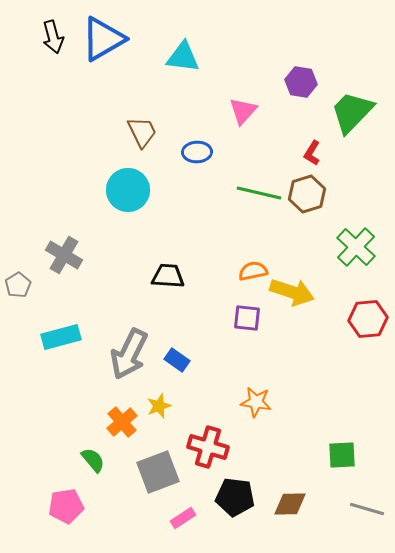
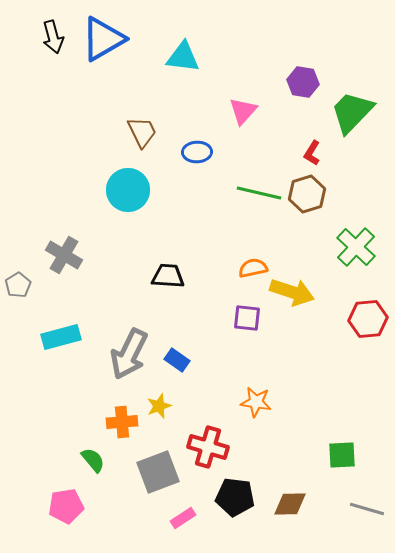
purple hexagon: moved 2 px right
orange semicircle: moved 3 px up
orange cross: rotated 36 degrees clockwise
